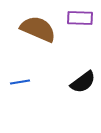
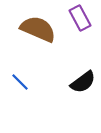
purple rectangle: rotated 60 degrees clockwise
blue line: rotated 54 degrees clockwise
